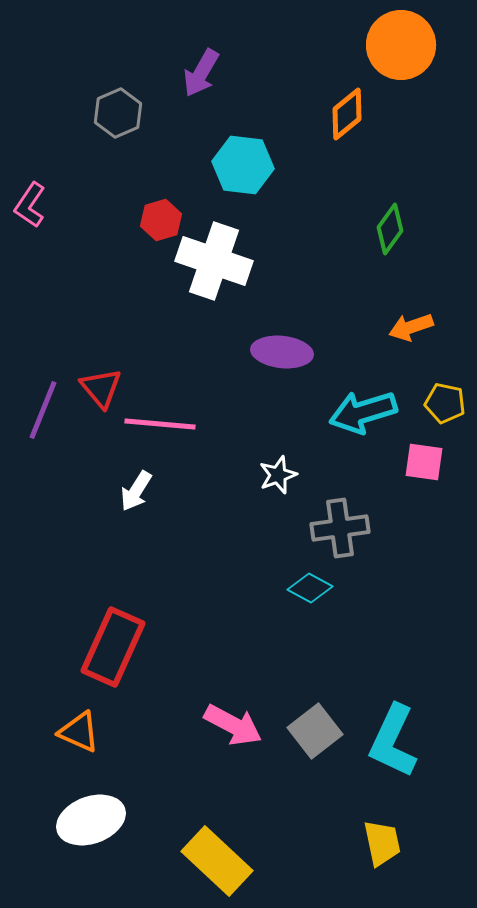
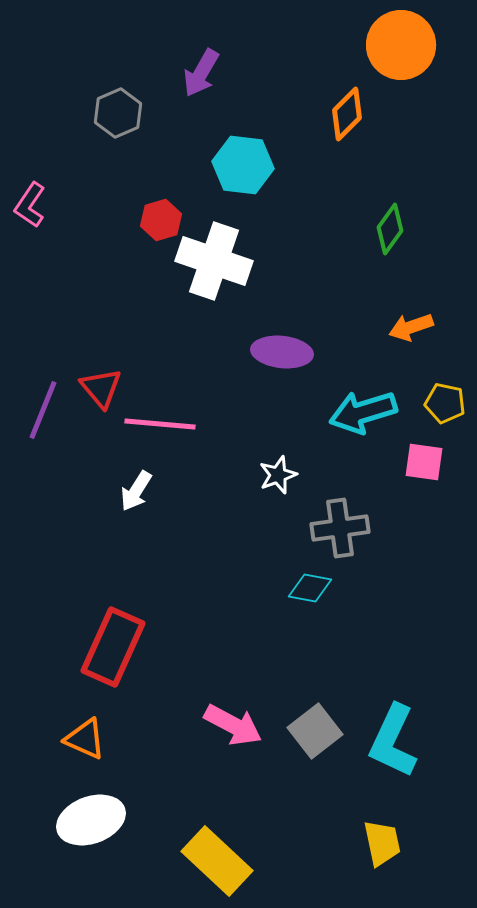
orange diamond: rotated 6 degrees counterclockwise
cyan diamond: rotated 18 degrees counterclockwise
orange triangle: moved 6 px right, 7 px down
